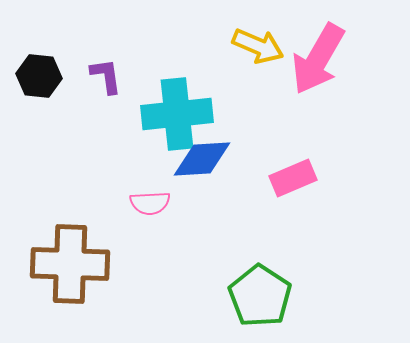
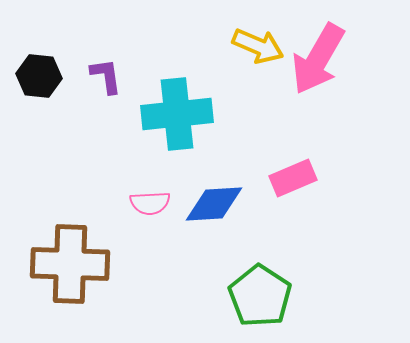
blue diamond: moved 12 px right, 45 px down
